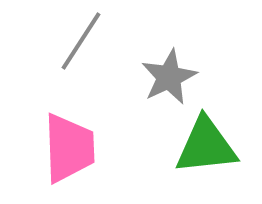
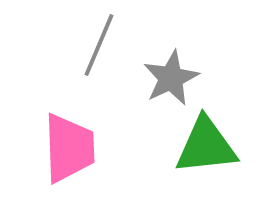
gray line: moved 18 px right, 4 px down; rotated 10 degrees counterclockwise
gray star: moved 2 px right, 1 px down
